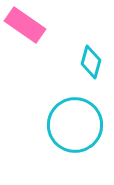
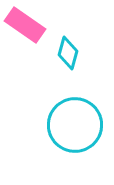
cyan diamond: moved 23 px left, 9 px up
